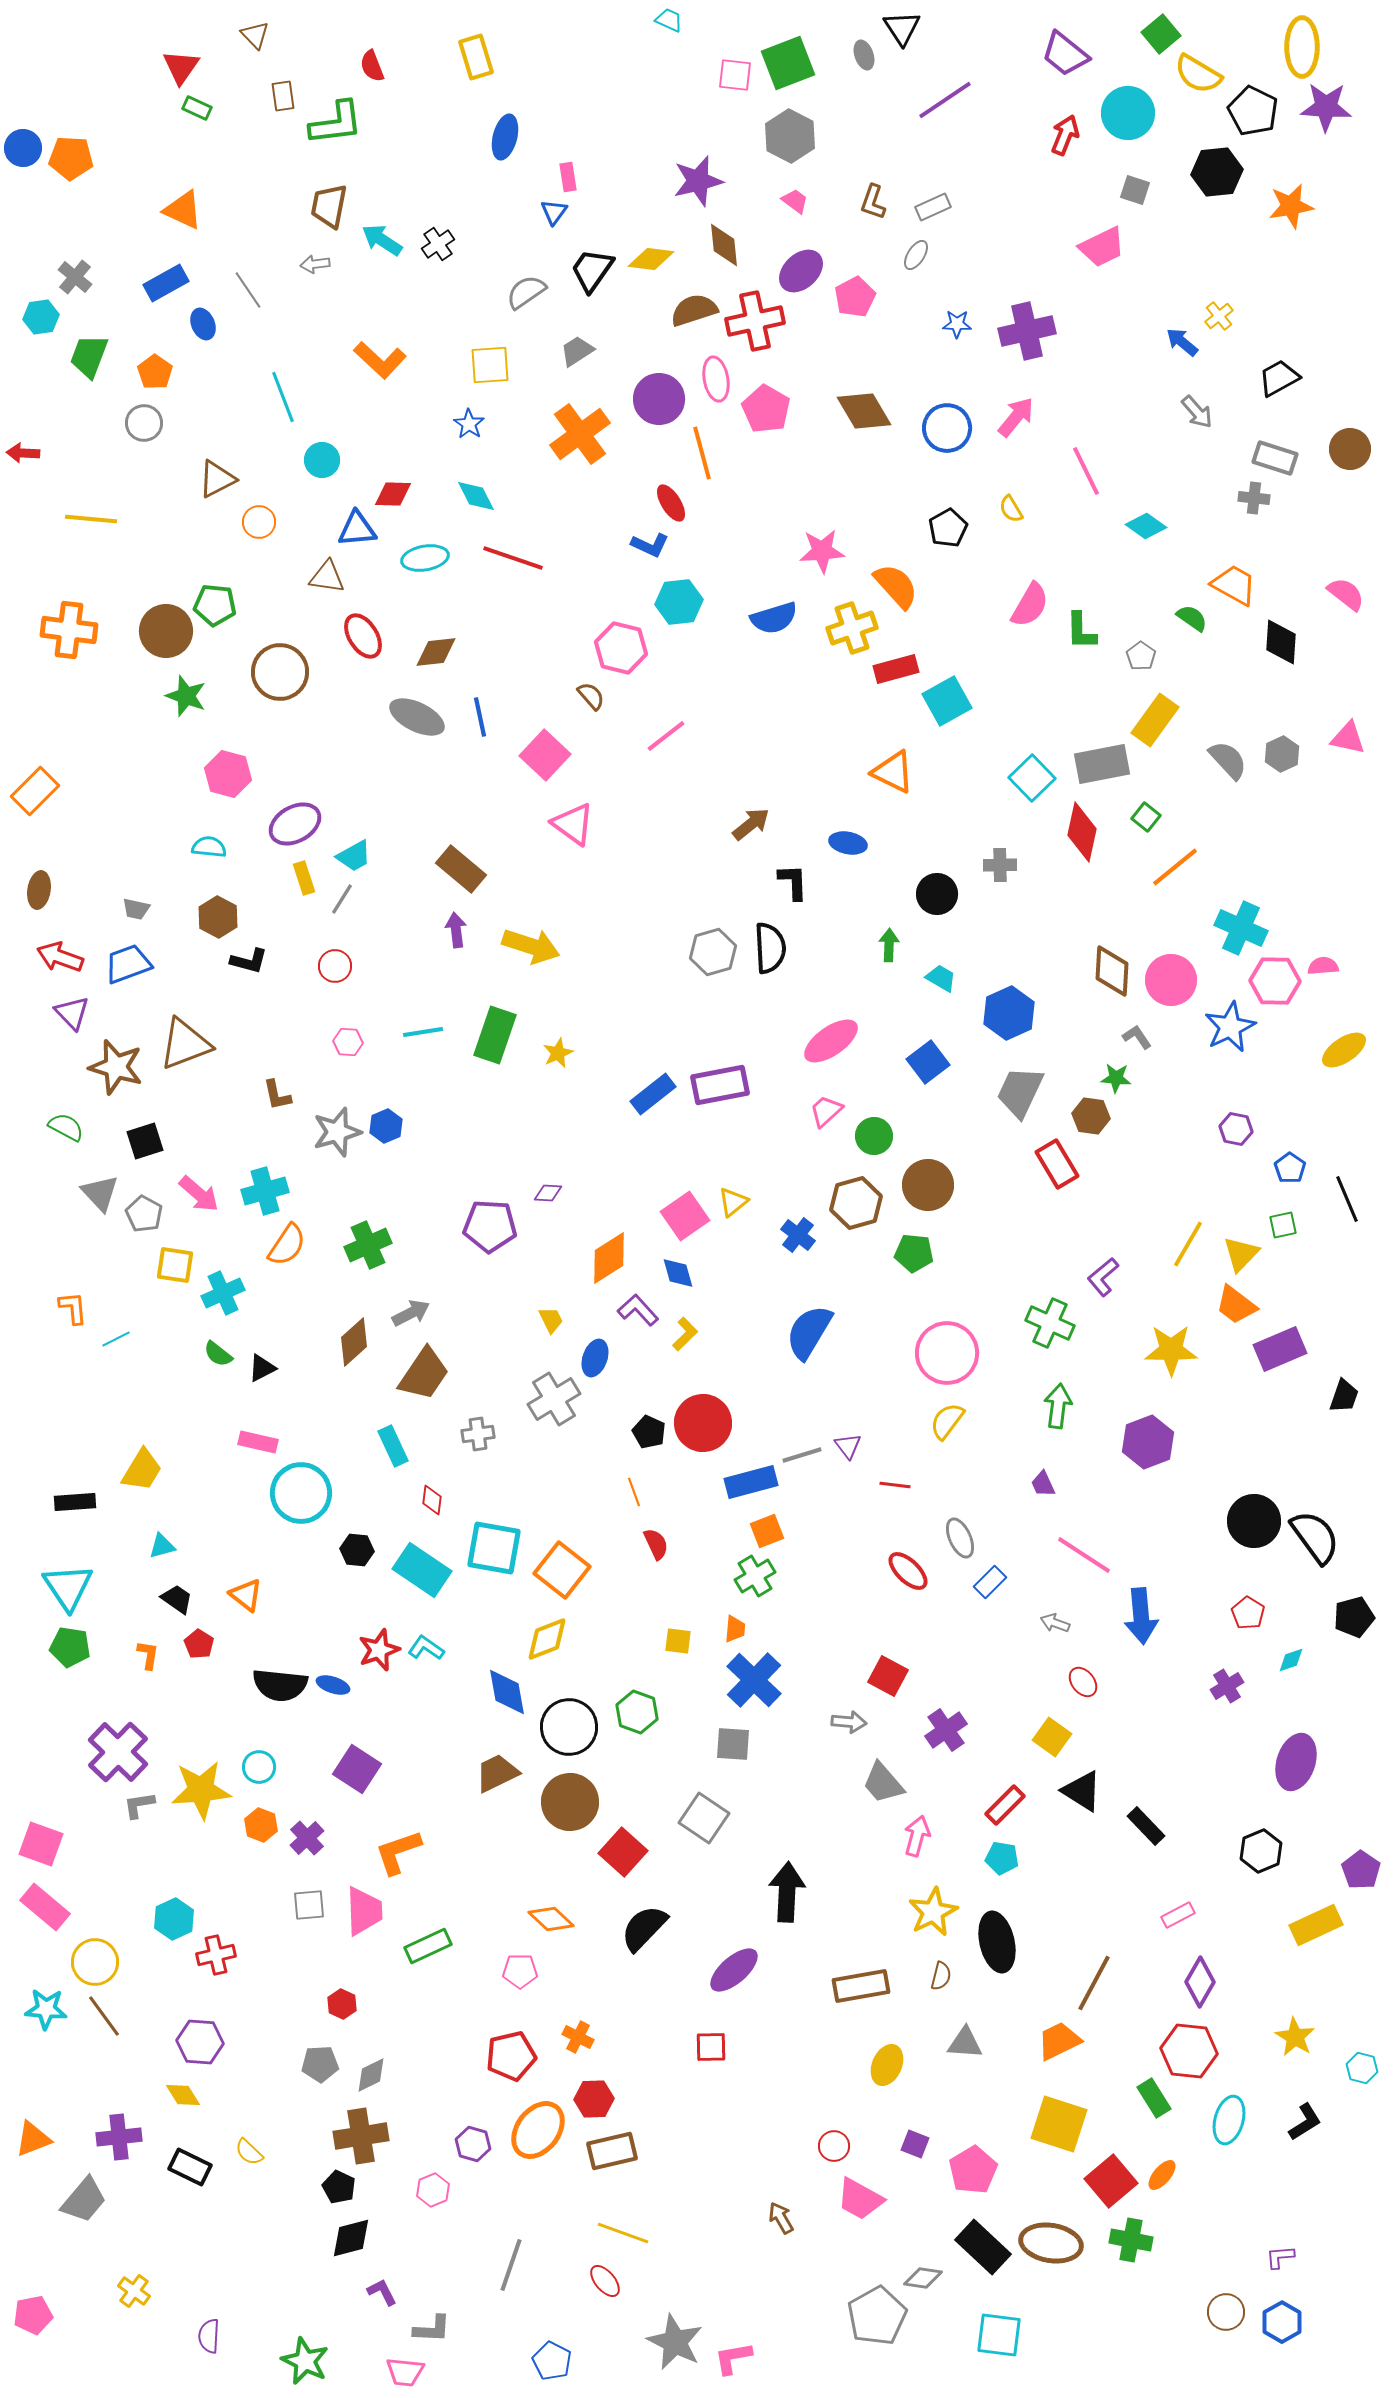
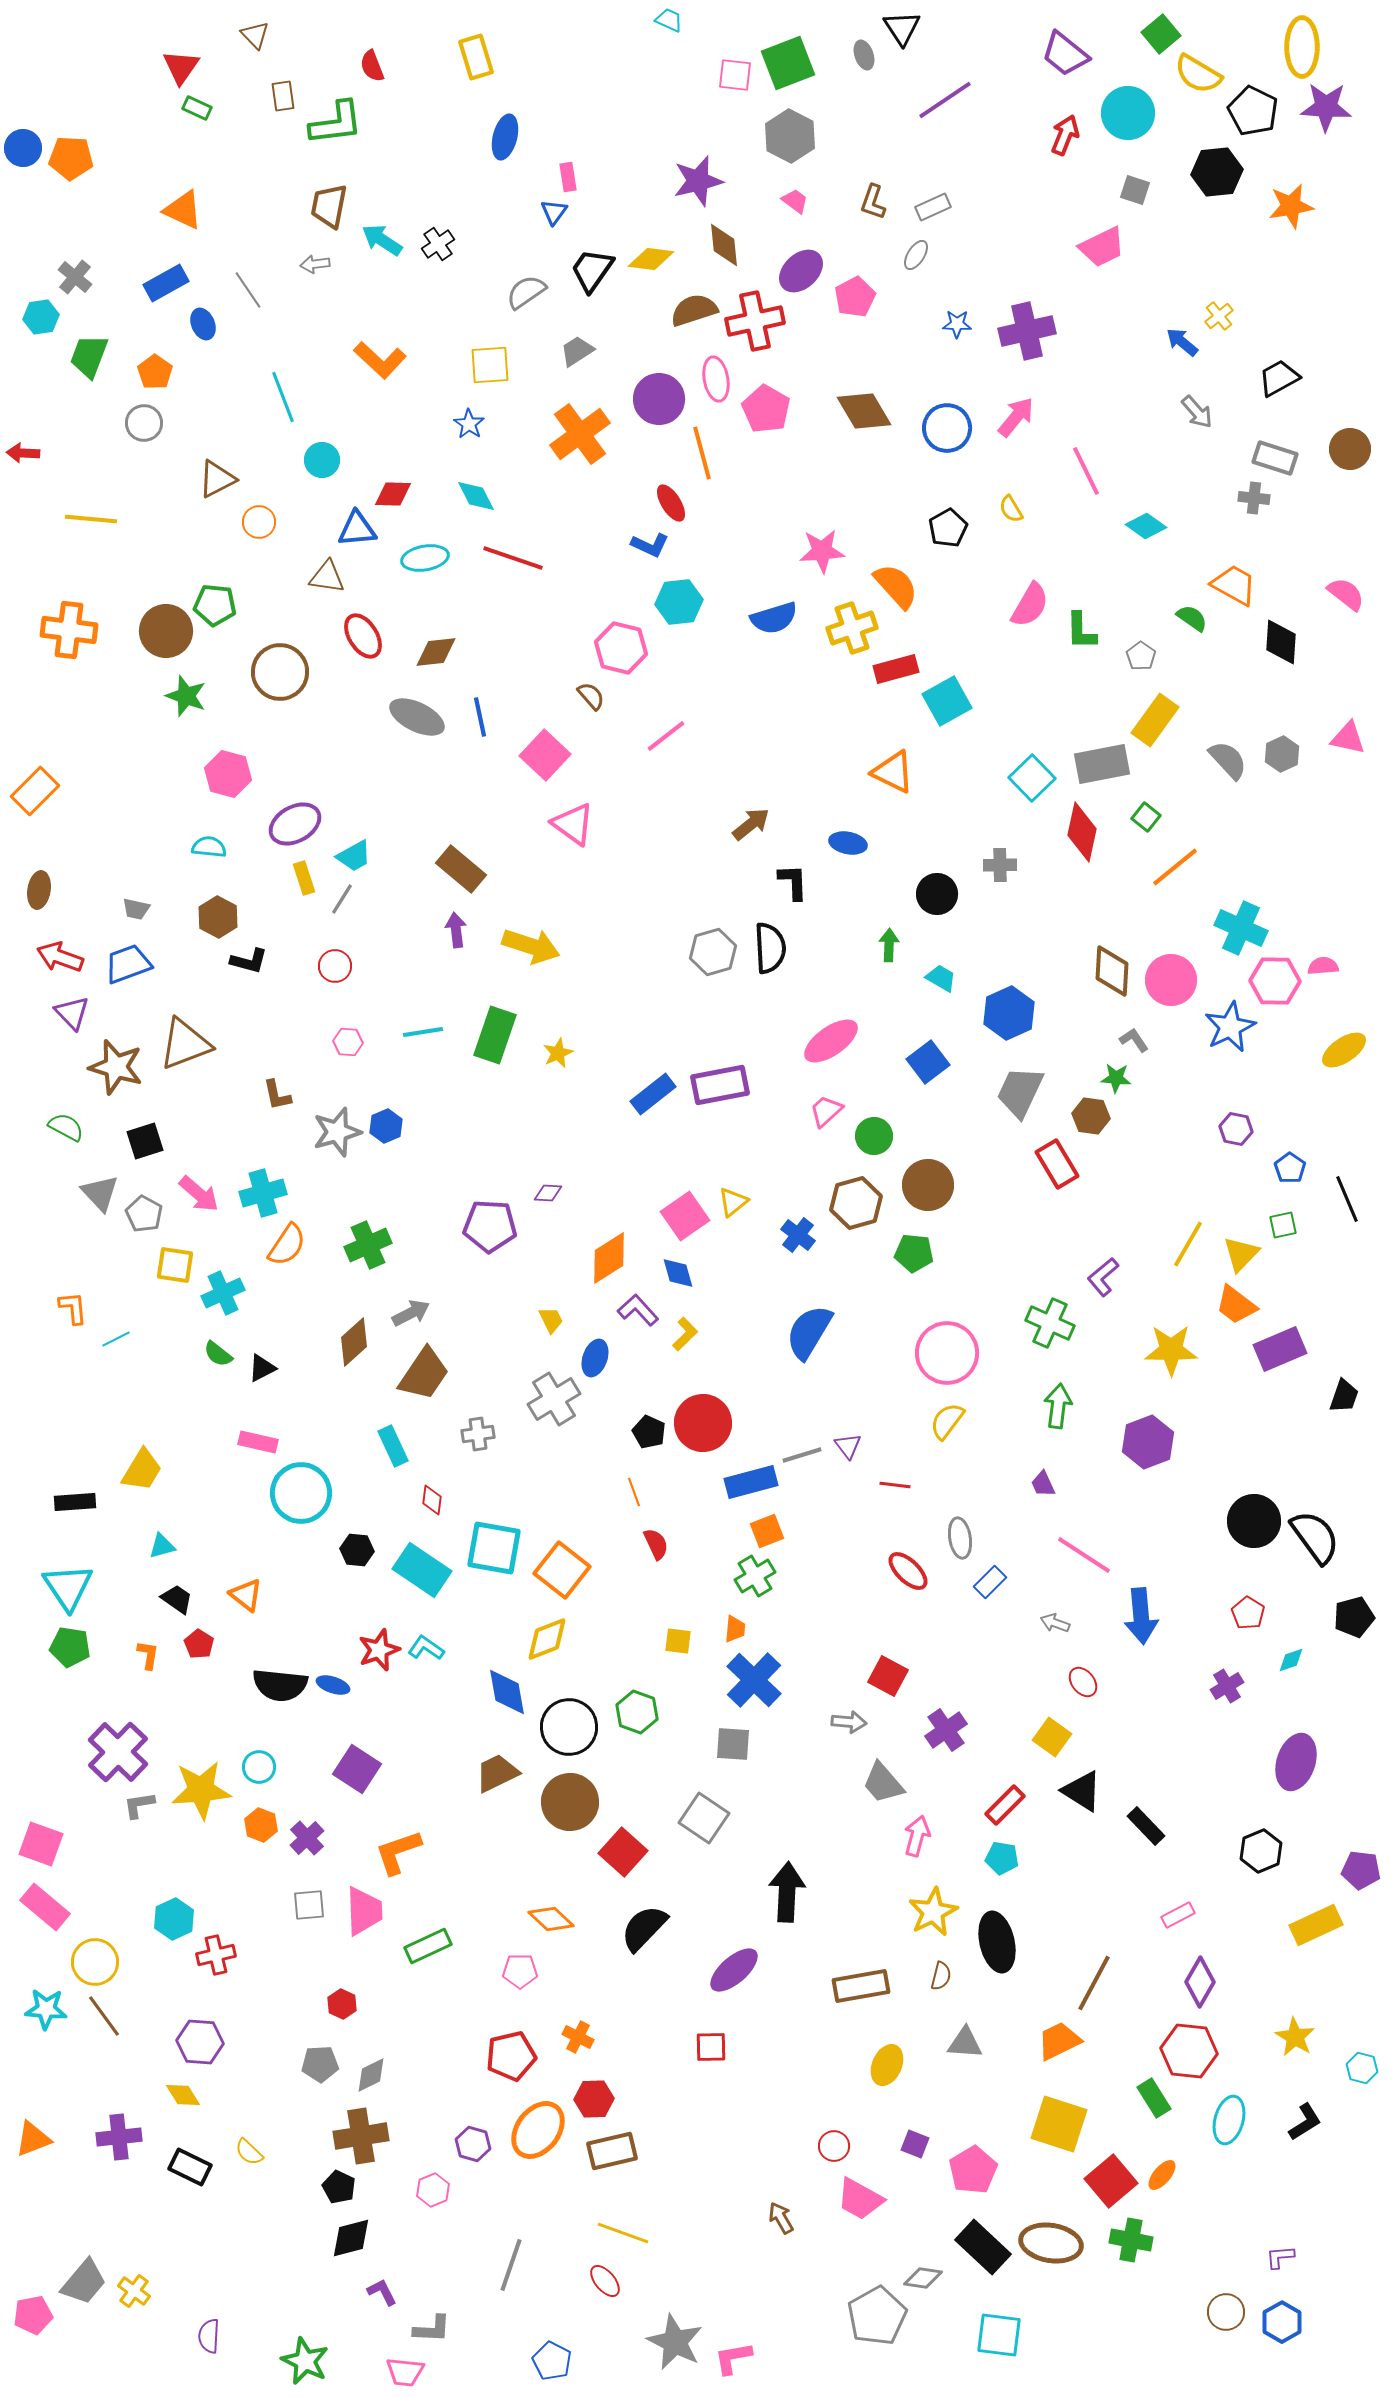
gray L-shape at (1137, 1037): moved 3 px left, 3 px down
cyan cross at (265, 1191): moved 2 px left, 2 px down
gray ellipse at (960, 1538): rotated 15 degrees clockwise
purple pentagon at (1361, 1870): rotated 27 degrees counterclockwise
gray trapezoid at (84, 2200): moved 82 px down
